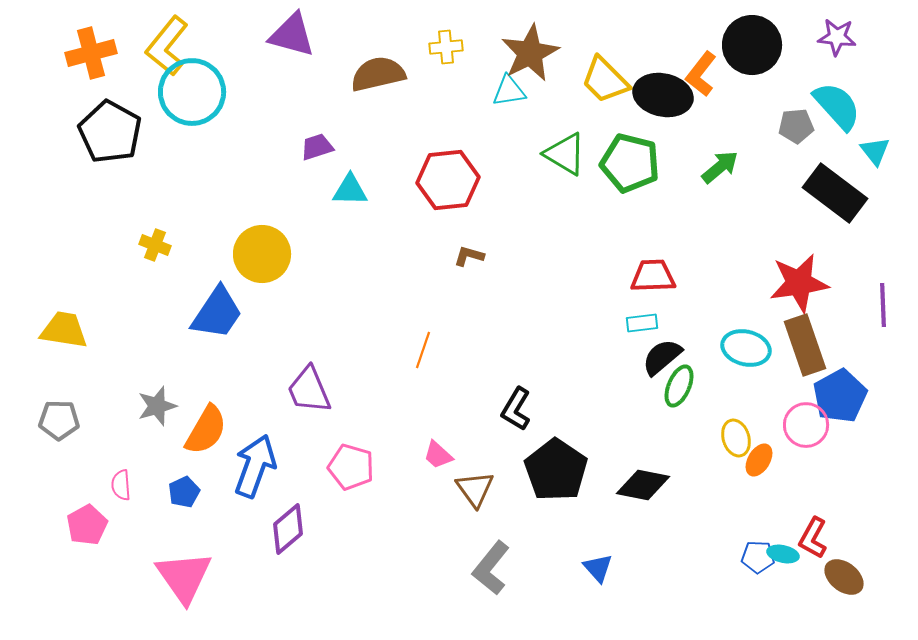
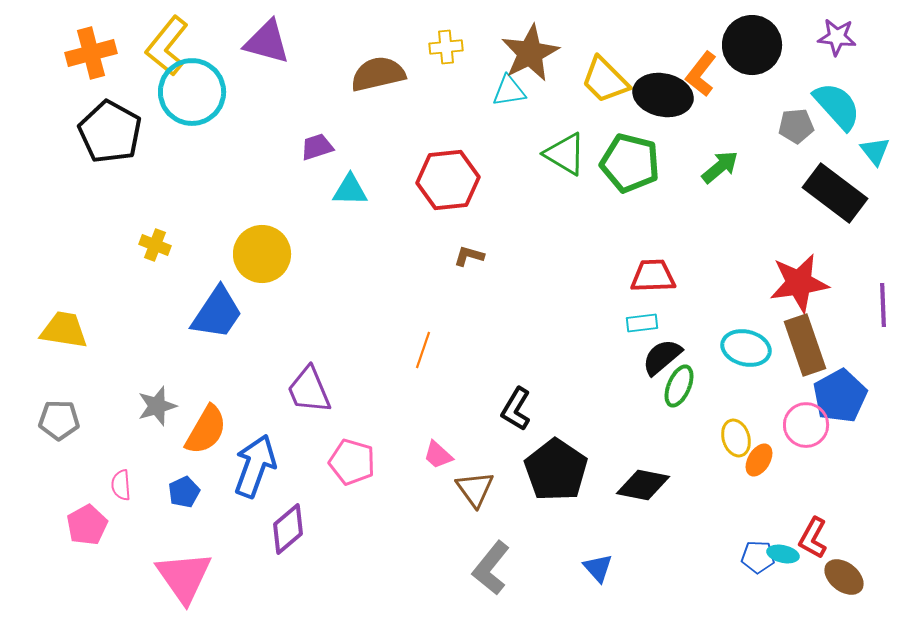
purple triangle at (292, 35): moved 25 px left, 7 px down
pink pentagon at (351, 467): moved 1 px right, 5 px up
